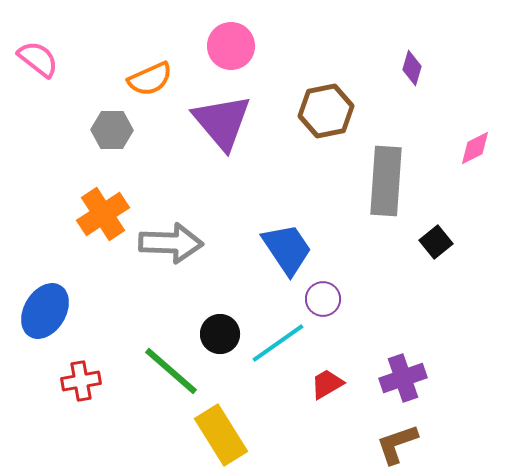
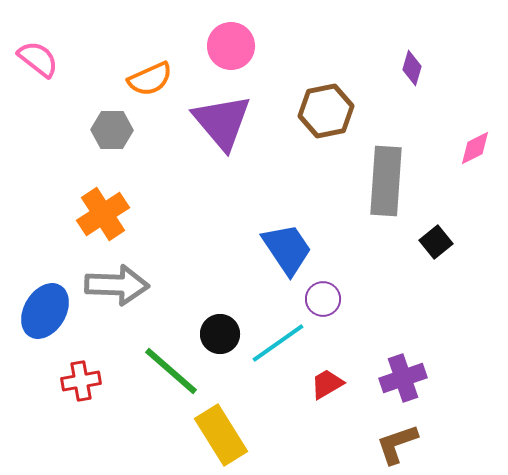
gray arrow: moved 54 px left, 42 px down
